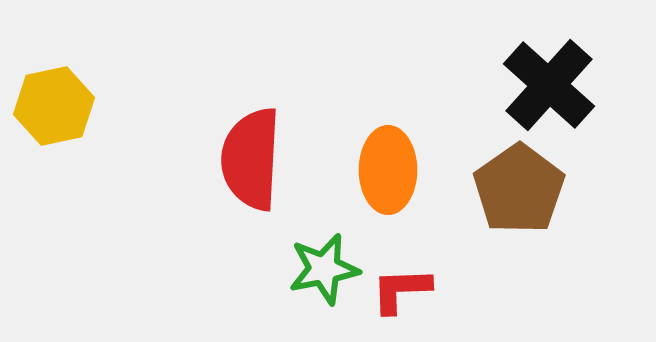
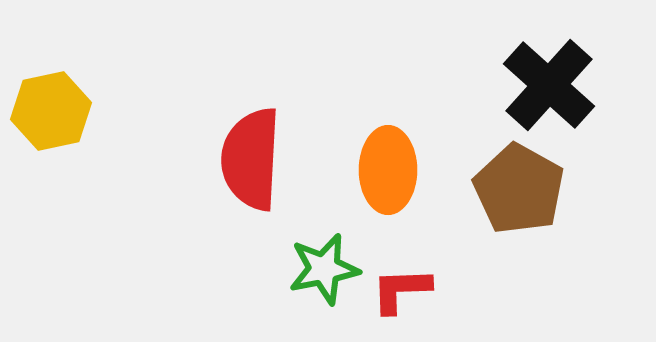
yellow hexagon: moved 3 px left, 5 px down
brown pentagon: rotated 8 degrees counterclockwise
